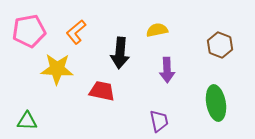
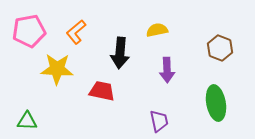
brown hexagon: moved 3 px down
